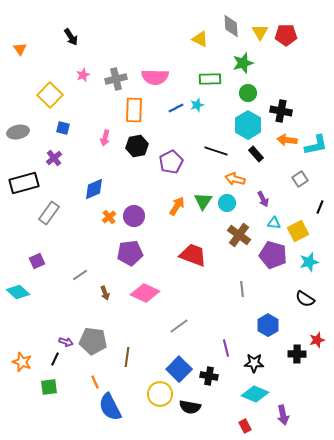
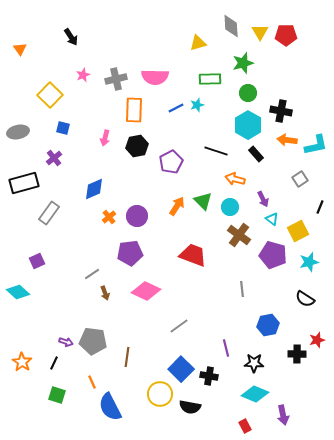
yellow triangle at (200, 39): moved 2 px left, 4 px down; rotated 42 degrees counterclockwise
green triangle at (203, 201): rotated 18 degrees counterclockwise
cyan circle at (227, 203): moved 3 px right, 4 px down
purple circle at (134, 216): moved 3 px right
cyan triangle at (274, 223): moved 2 px left, 4 px up; rotated 32 degrees clockwise
gray line at (80, 275): moved 12 px right, 1 px up
pink diamond at (145, 293): moved 1 px right, 2 px up
blue hexagon at (268, 325): rotated 20 degrees clockwise
black line at (55, 359): moved 1 px left, 4 px down
orange star at (22, 362): rotated 12 degrees clockwise
blue square at (179, 369): moved 2 px right
orange line at (95, 382): moved 3 px left
green square at (49, 387): moved 8 px right, 8 px down; rotated 24 degrees clockwise
